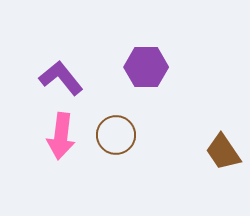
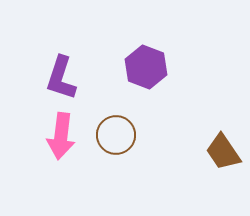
purple hexagon: rotated 21 degrees clockwise
purple L-shape: rotated 123 degrees counterclockwise
